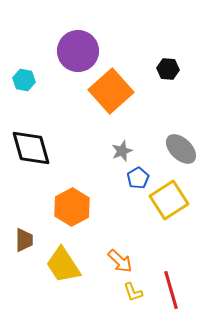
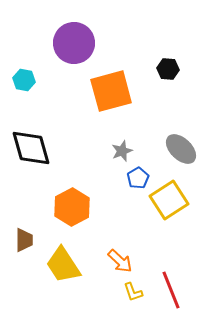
purple circle: moved 4 px left, 8 px up
orange square: rotated 27 degrees clockwise
red line: rotated 6 degrees counterclockwise
